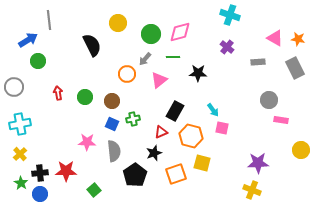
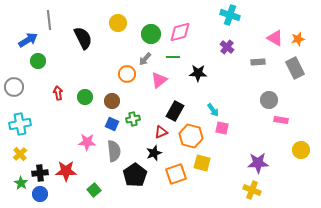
orange star at (298, 39): rotated 24 degrees counterclockwise
black semicircle at (92, 45): moved 9 px left, 7 px up
